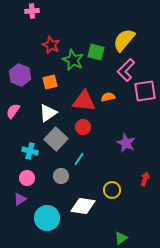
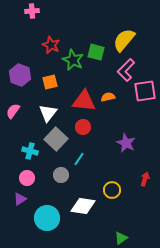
white triangle: rotated 18 degrees counterclockwise
gray circle: moved 1 px up
